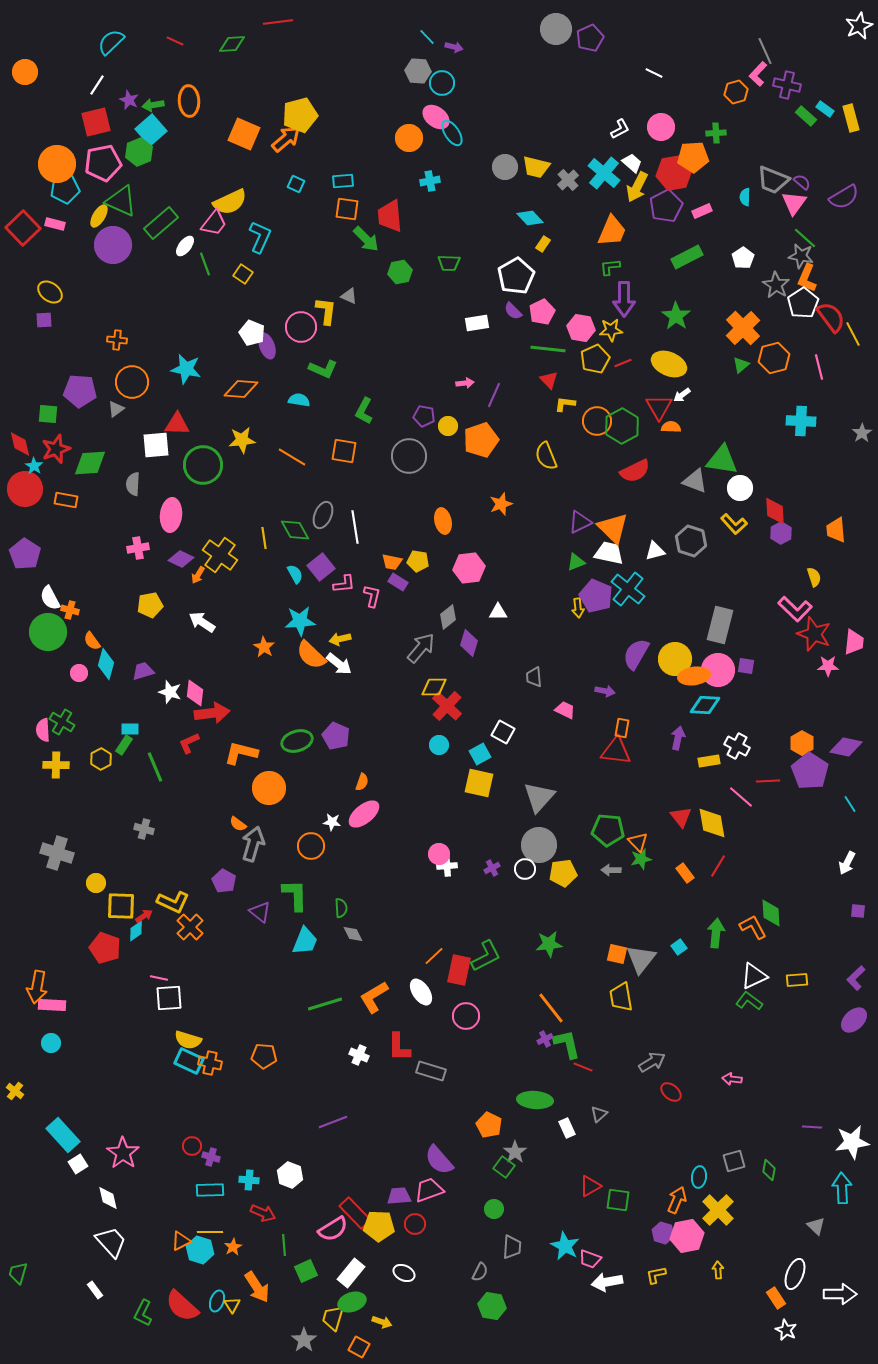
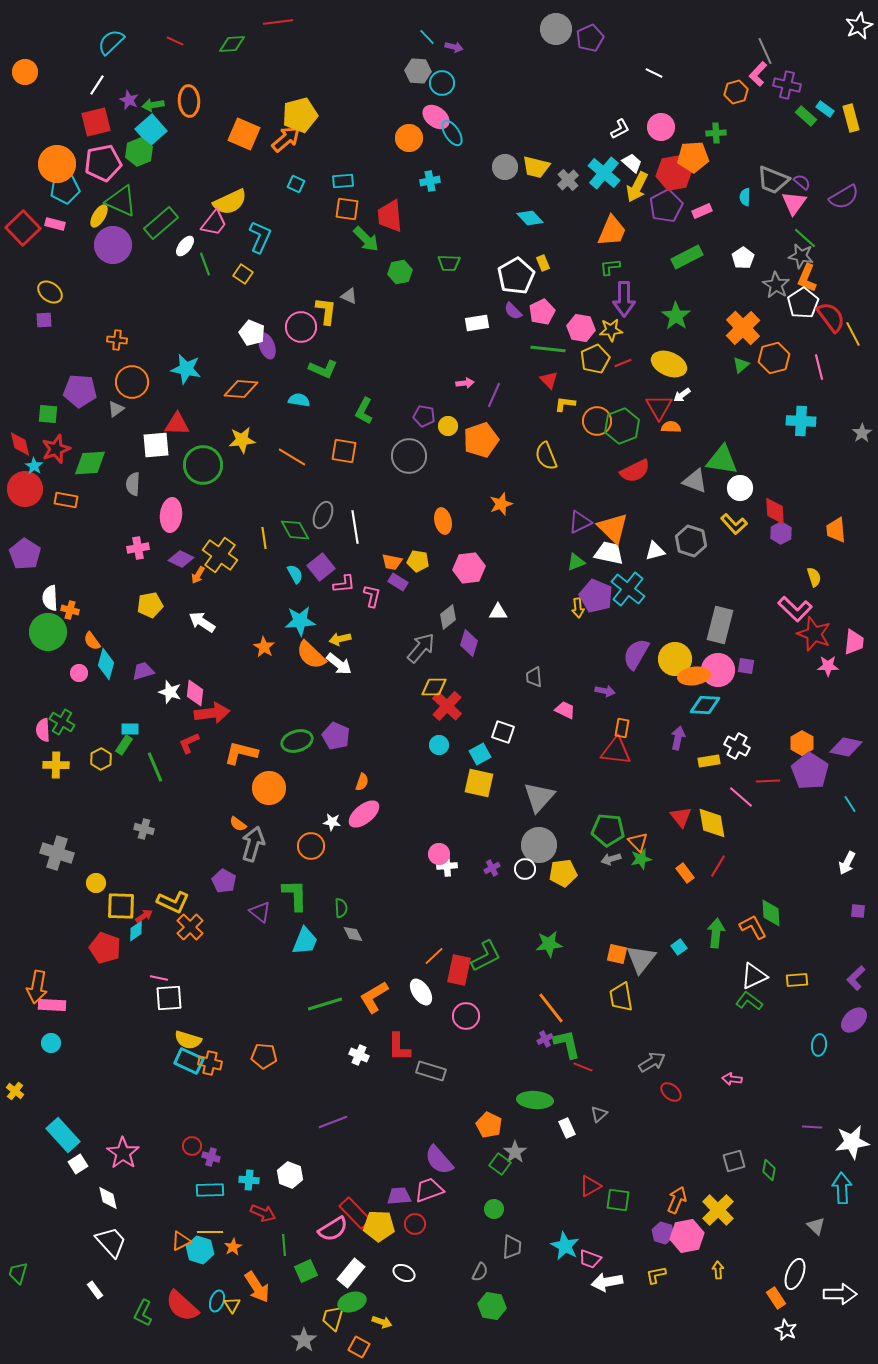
yellow rectangle at (543, 244): moved 19 px down; rotated 56 degrees counterclockwise
green hexagon at (622, 426): rotated 8 degrees clockwise
white semicircle at (50, 598): rotated 25 degrees clockwise
white square at (503, 732): rotated 10 degrees counterclockwise
gray arrow at (611, 870): moved 11 px up; rotated 18 degrees counterclockwise
green square at (504, 1167): moved 4 px left, 3 px up
cyan ellipse at (699, 1177): moved 120 px right, 132 px up
